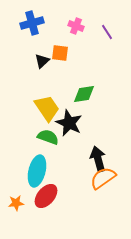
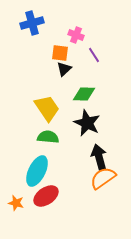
pink cross: moved 9 px down
purple line: moved 13 px left, 23 px down
black triangle: moved 22 px right, 8 px down
green diamond: rotated 10 degrees clockwise
black star: moved 18 px right
green semicircle: rotated 15 degrees counterclockwise
black arrow: moved 1 px right, 2 px up
cyan ellipse: rotated 12 degrees clockwise
red ellipse: rotated 15 degrees clockwise
orange star: rotated 21 degrees clockwise
